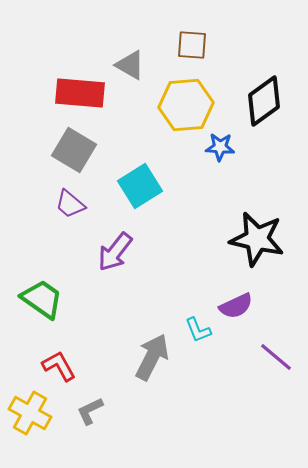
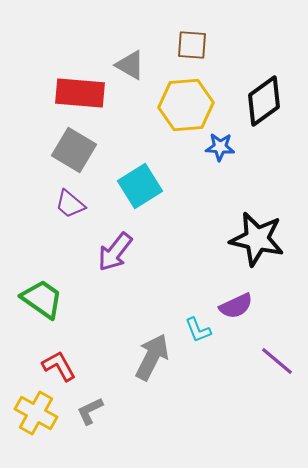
purple line: moved 1 px right, 4 px down
yellow cross: moved 6 px right
